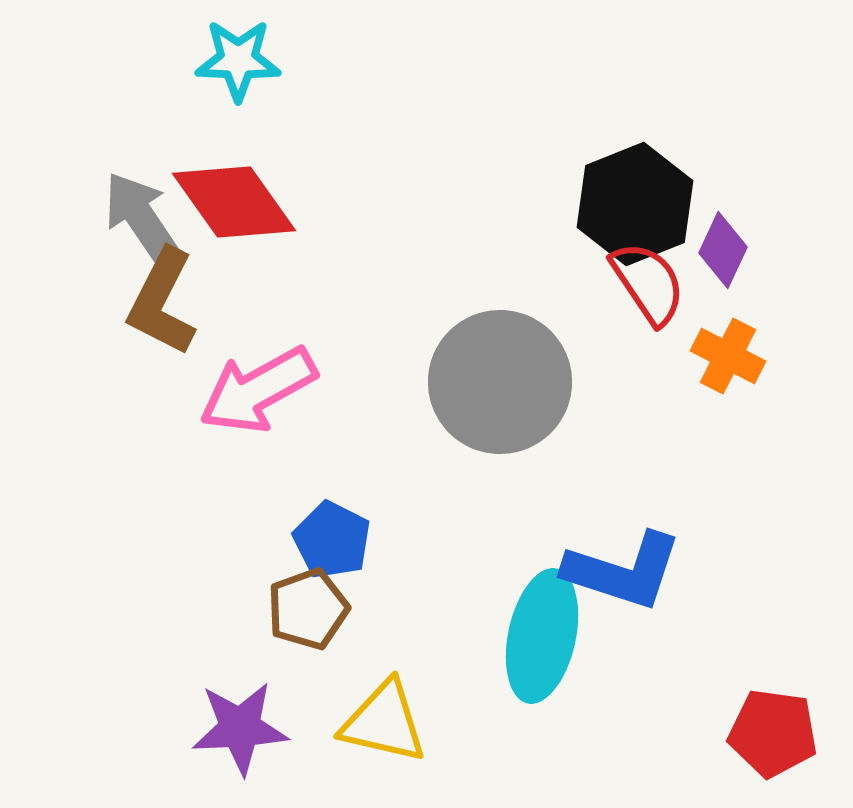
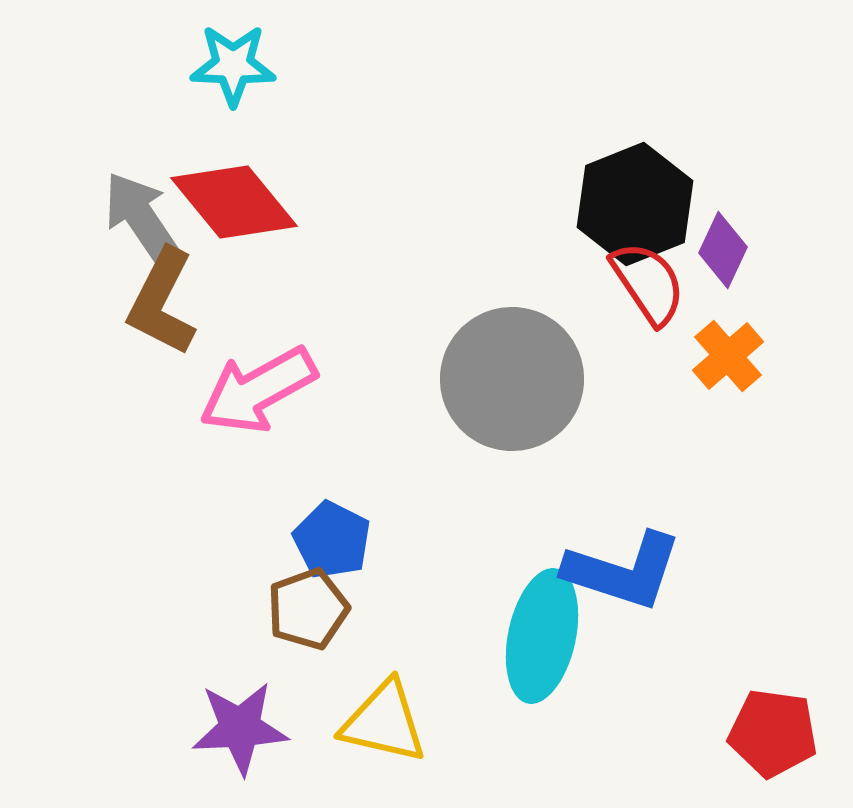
cyan star: moved 5 px left, 5 px down
red diamond: rotated 4 degrees counterclockwise
orange cross: rotated 22 degrees clockwise
gray circle: moved 12 px right, 3 px up
